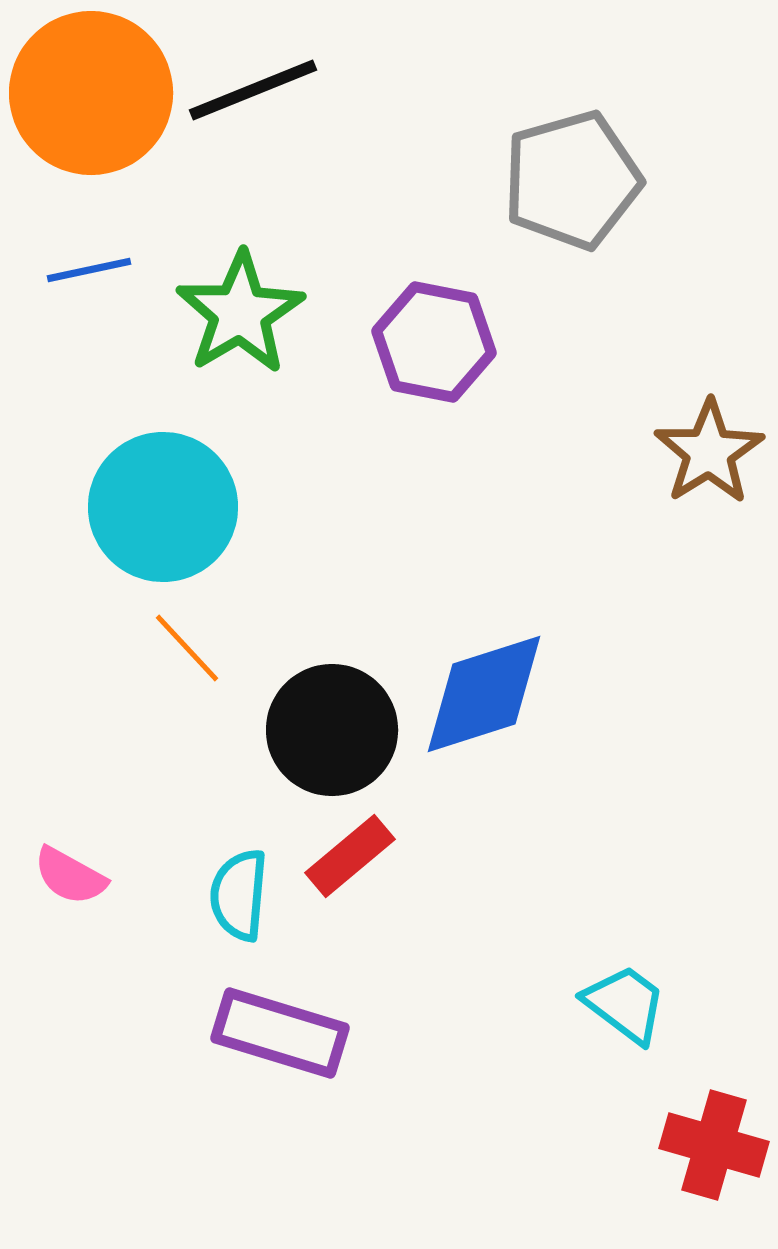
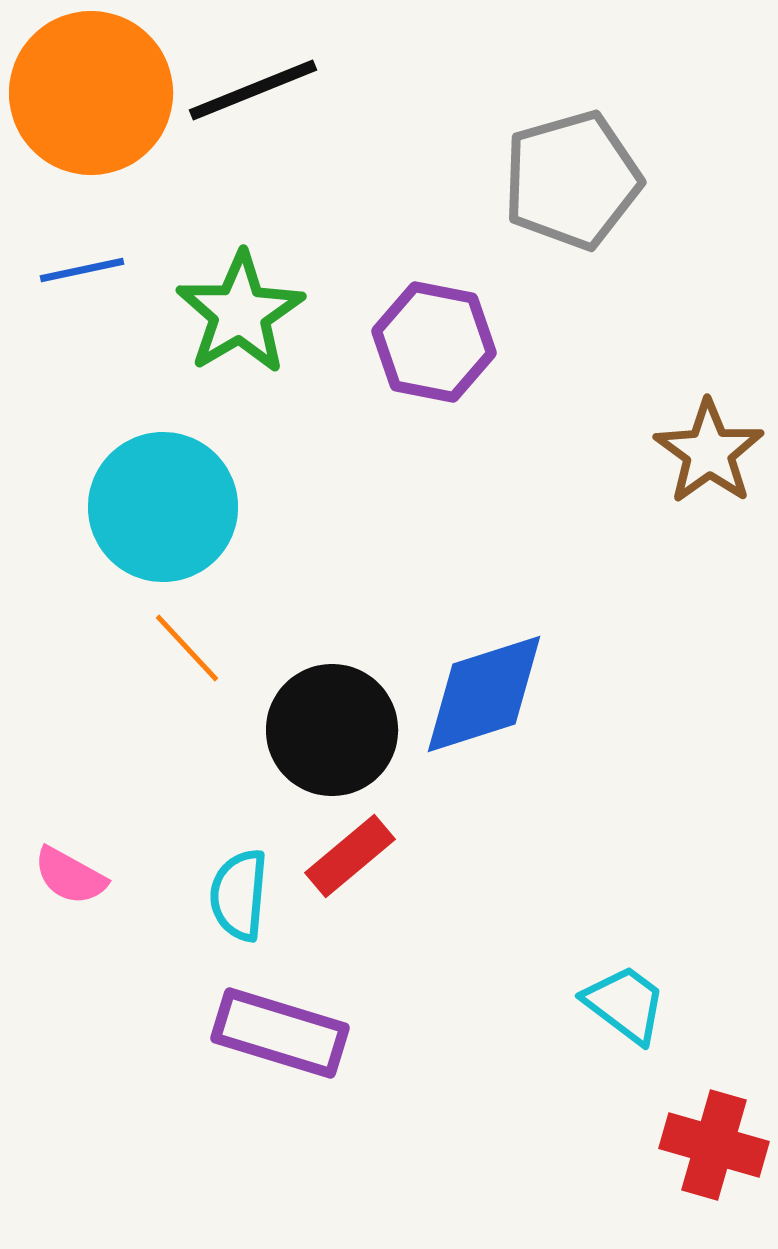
blue line: moved 7 px left
brown star: rotated 4 degrees counterclockwise
